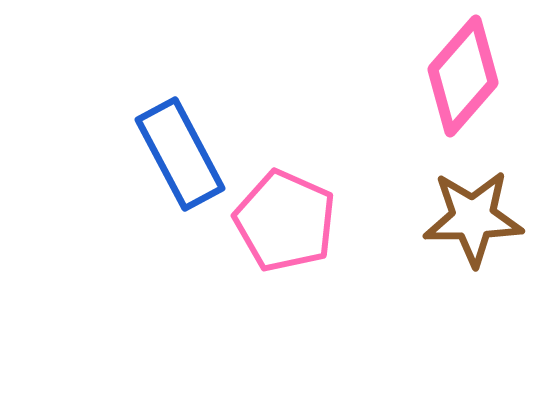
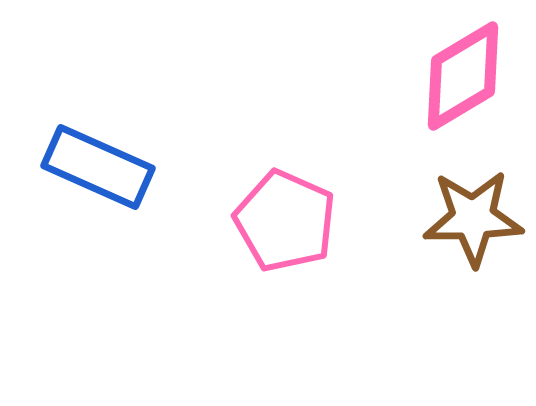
pink diamond: rotated 18 degrees clockwise
blue rectangle: moved 82 px left, 13 px down; rotated 38 degrees counterclockwise
